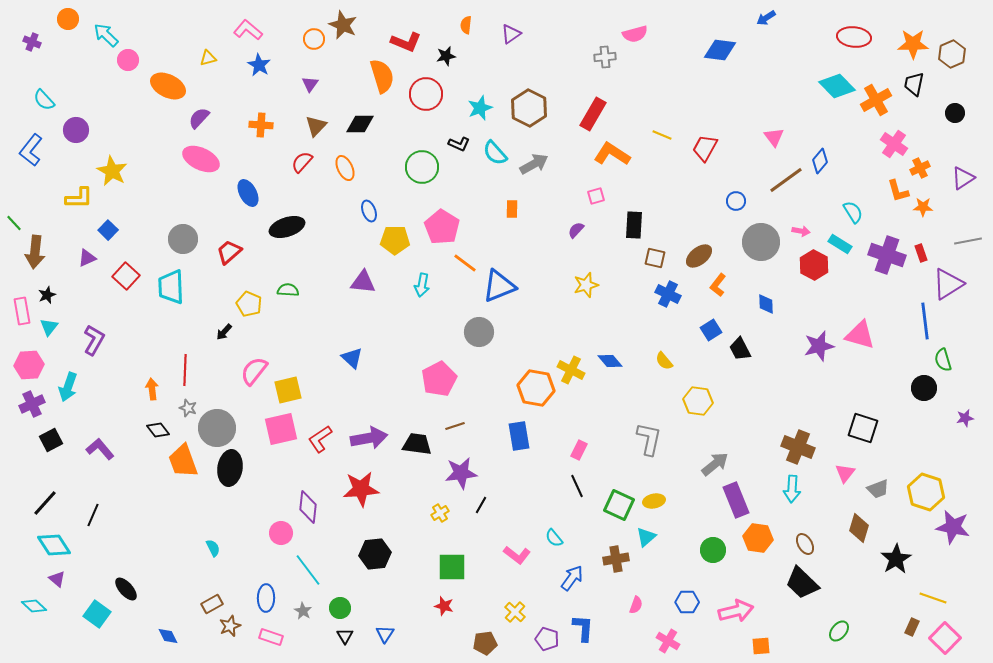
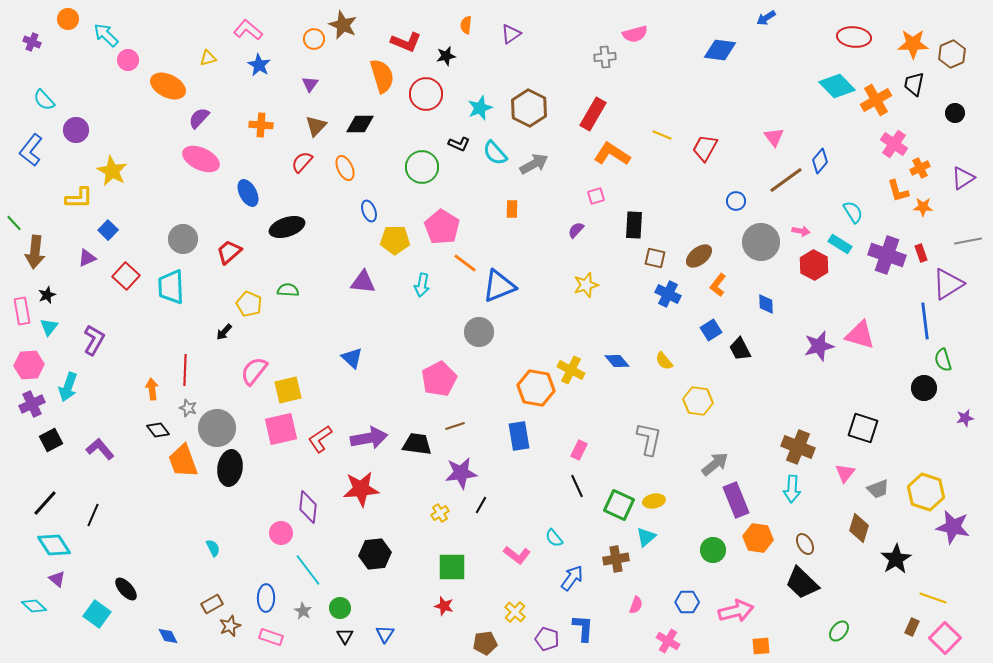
blue diamond at (610, 361): moved 7 px right
